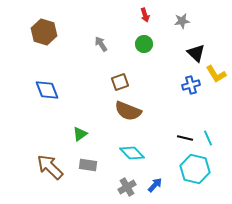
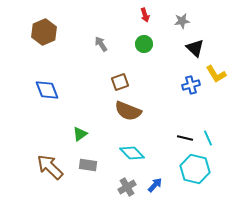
brown hexagon: rotated 20 degrees clockwise
black triangle: moved 1 px left, 5 px up
